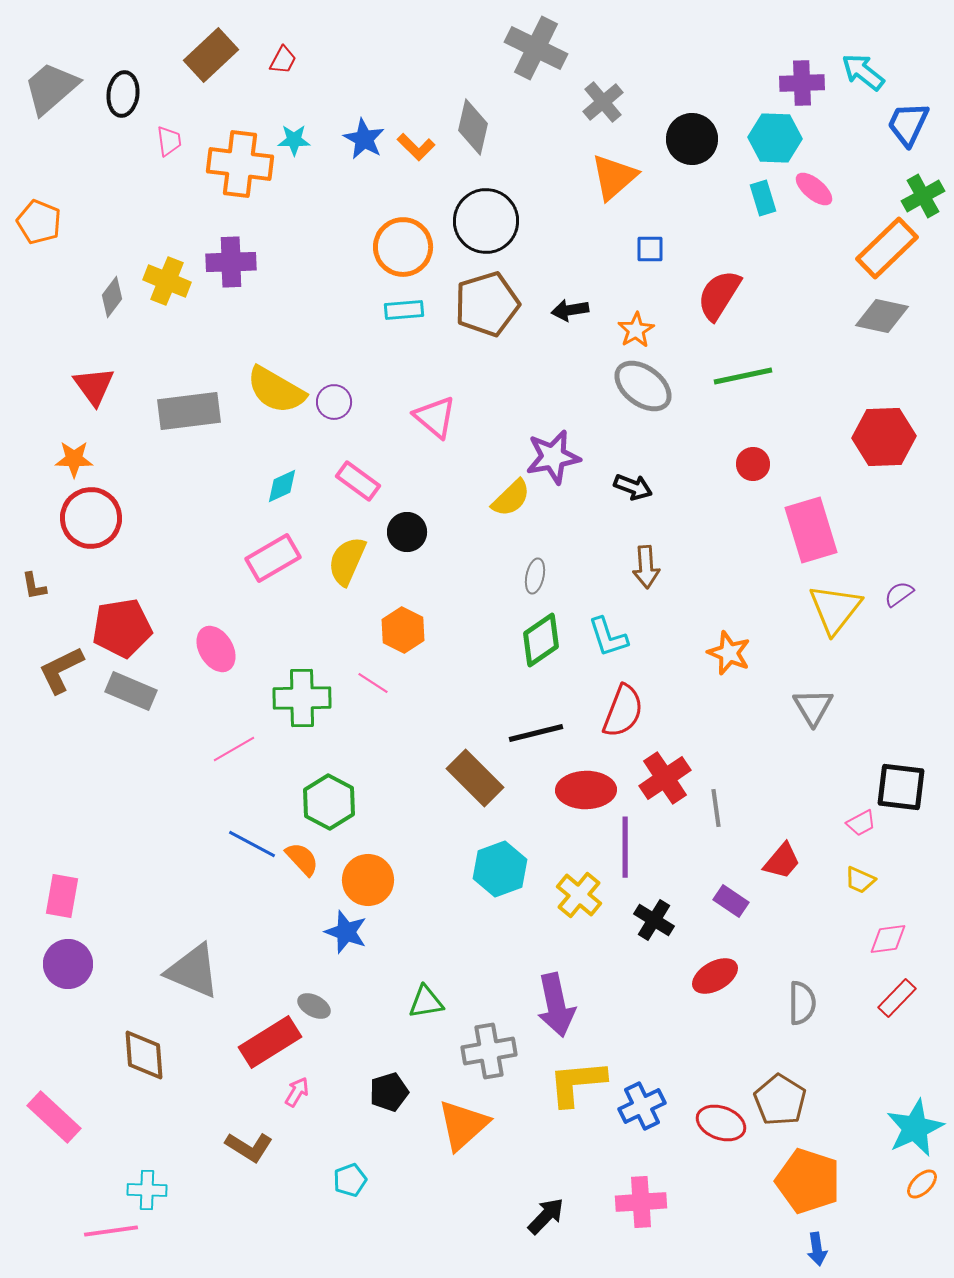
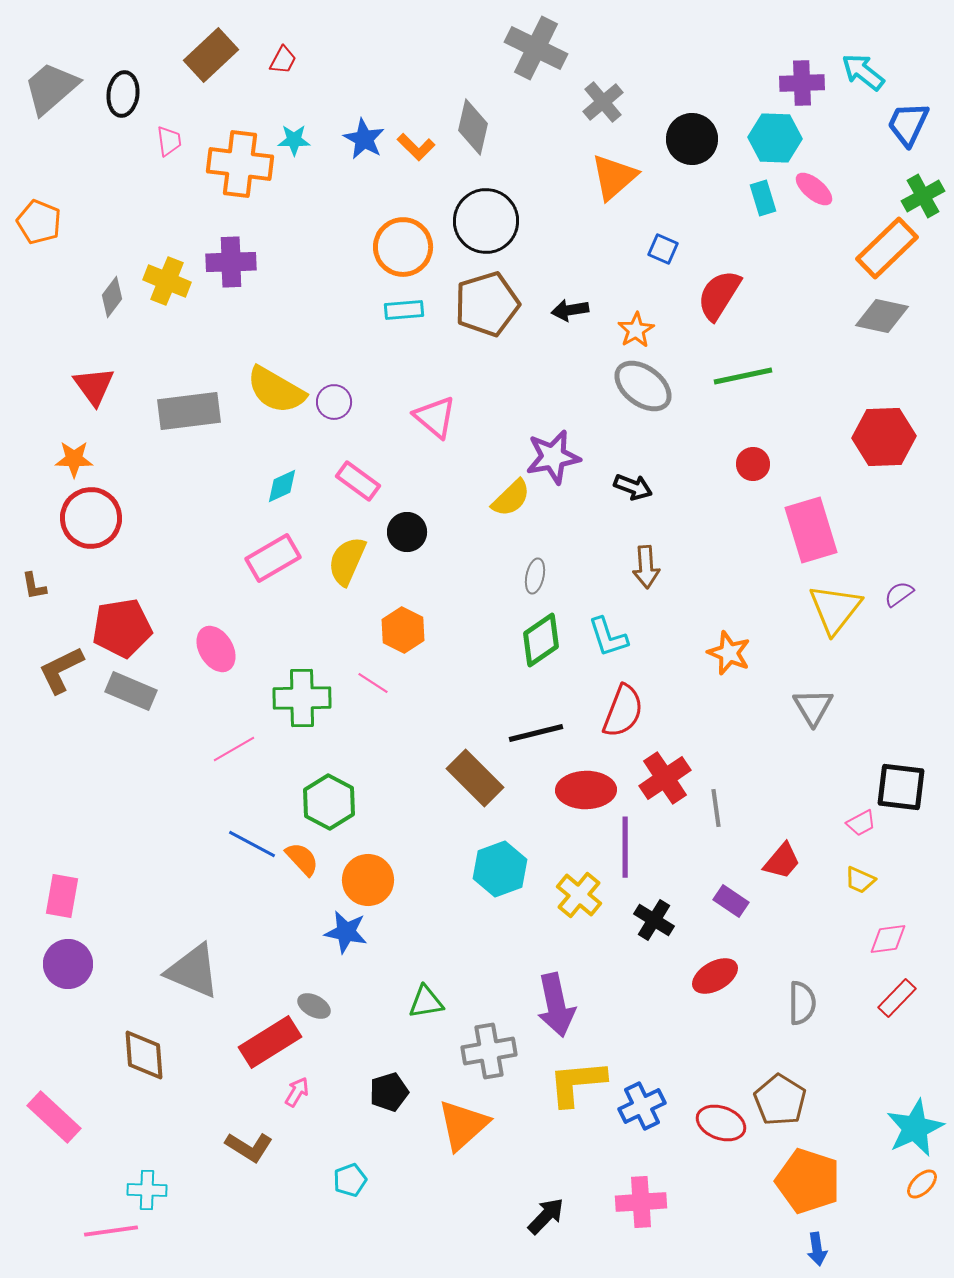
blue square at (650, 249): moved 13 px right; rotated 24 degrees clockwise
blue star at (346, 932): rotated 9 degrees counterclockwise
